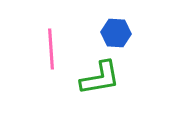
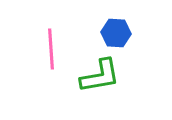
green L-shape: moved 2 px up
